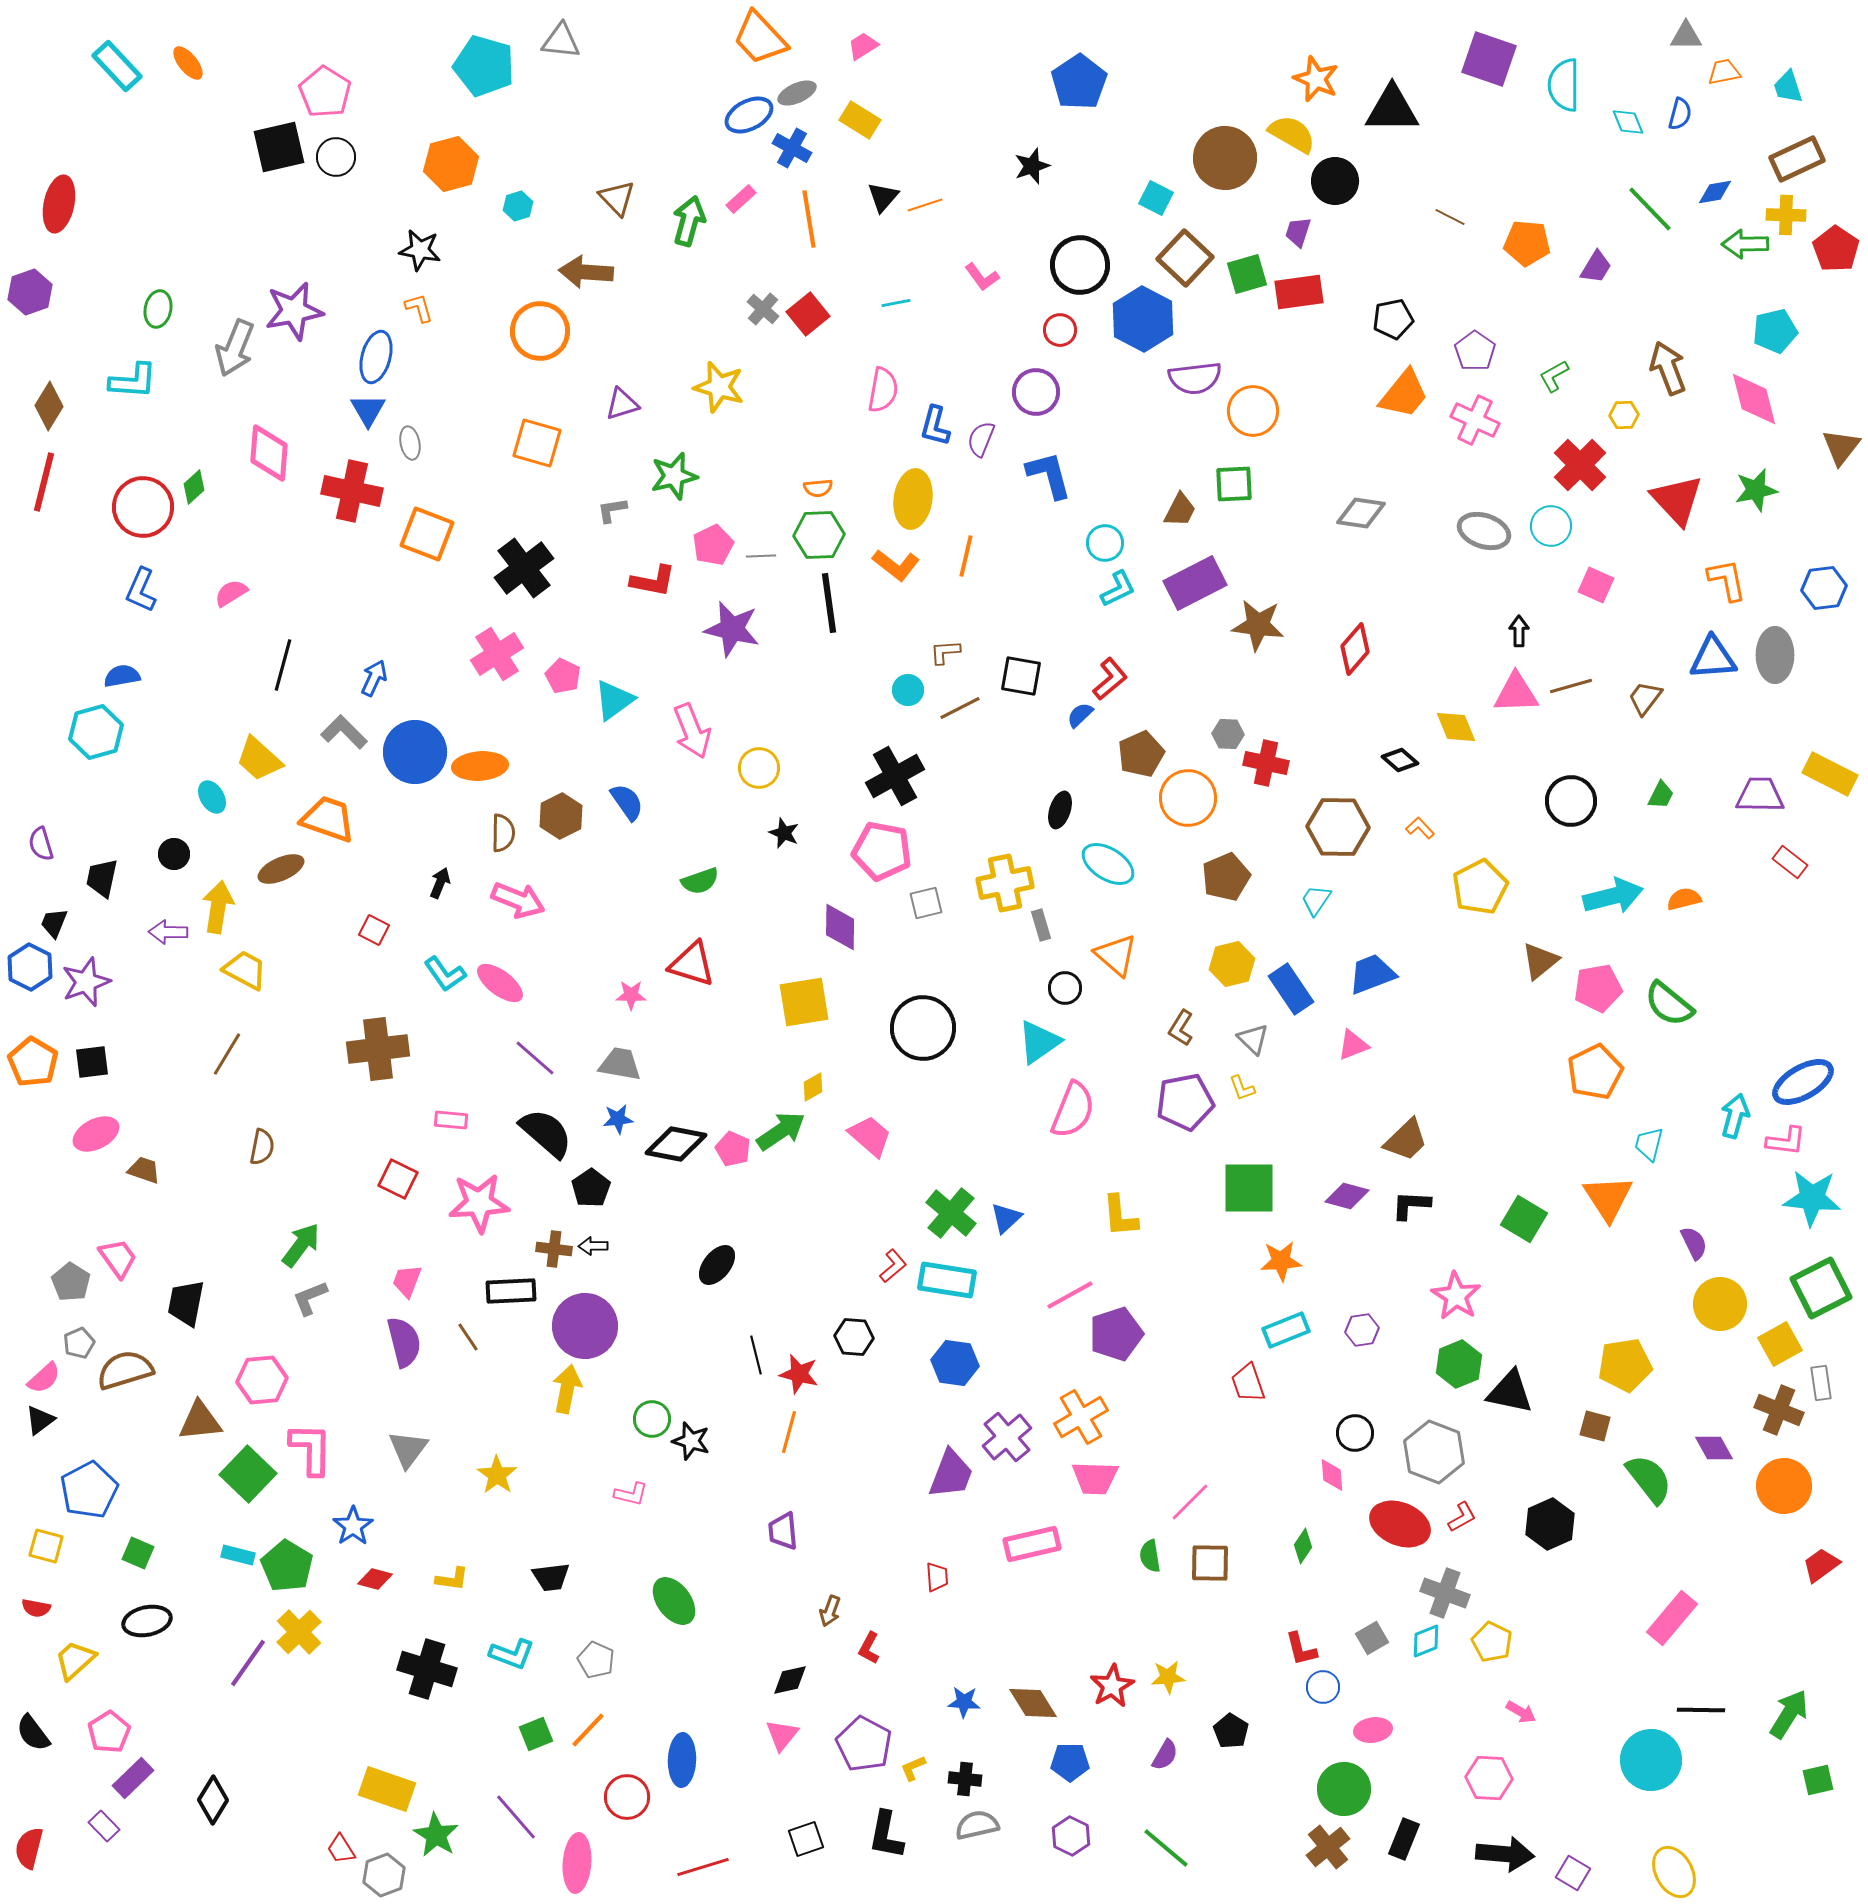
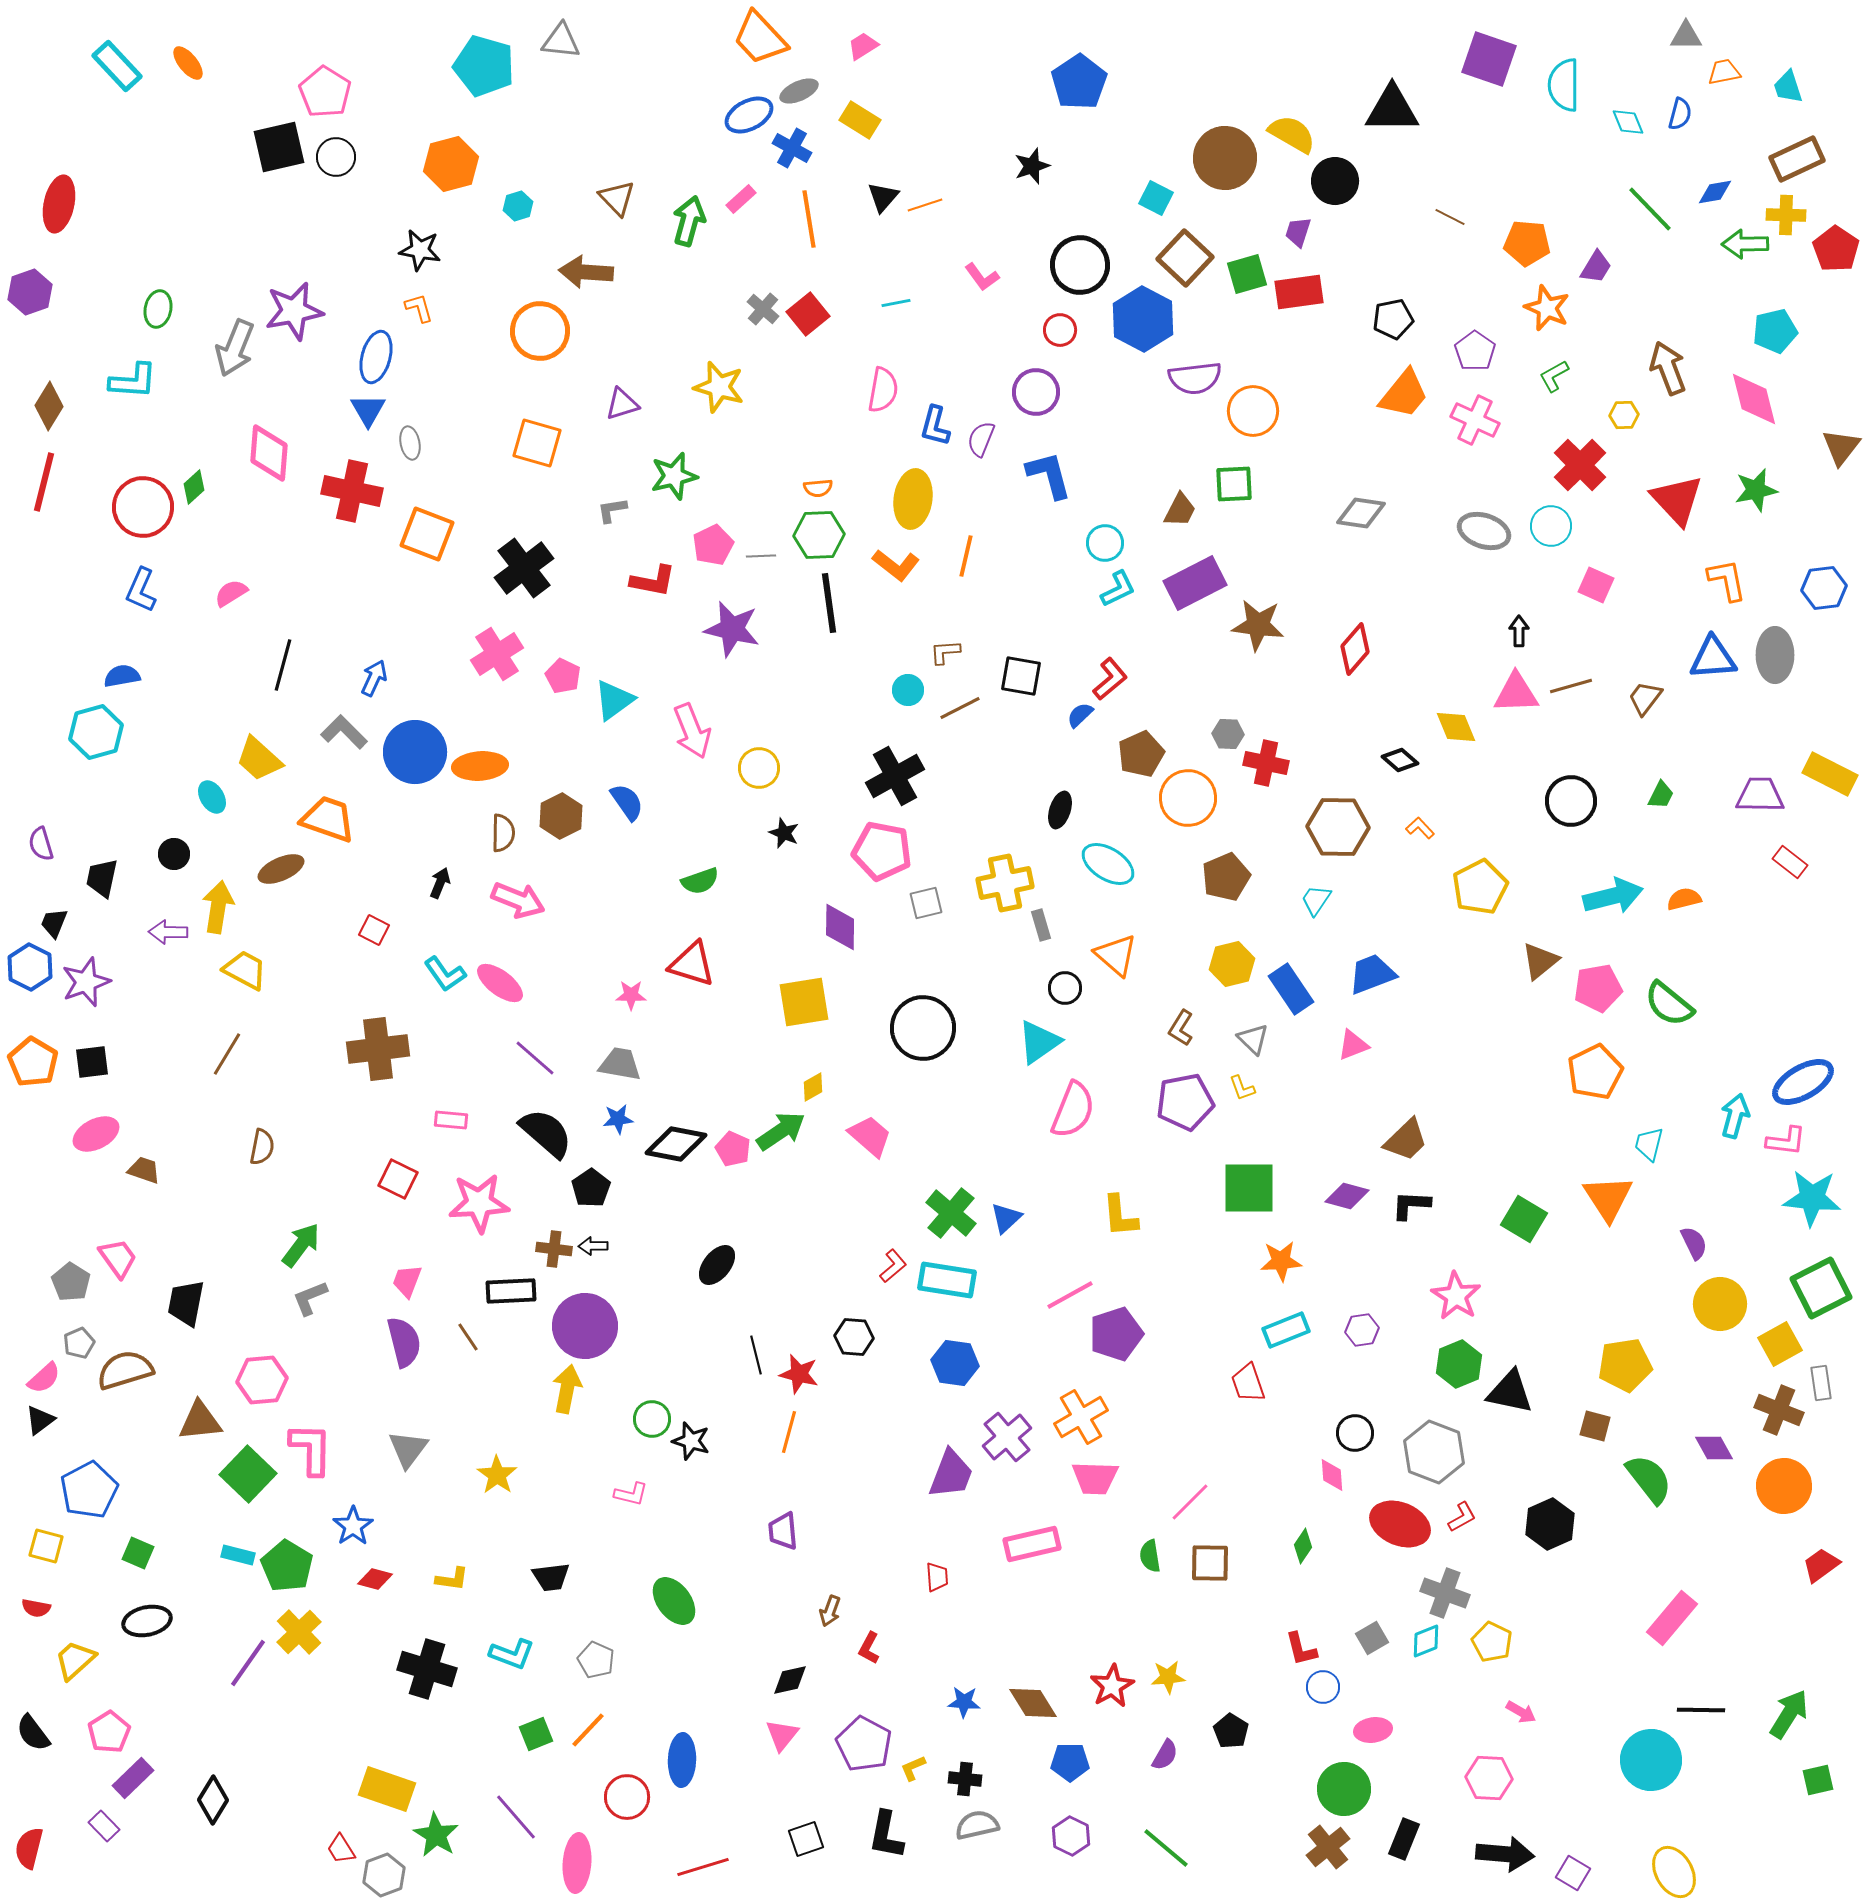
orange star at (1316, 79): moved 231 px right, 229 px down
gray ellipse at (797, 93): moved 2 px right, 2 px up
